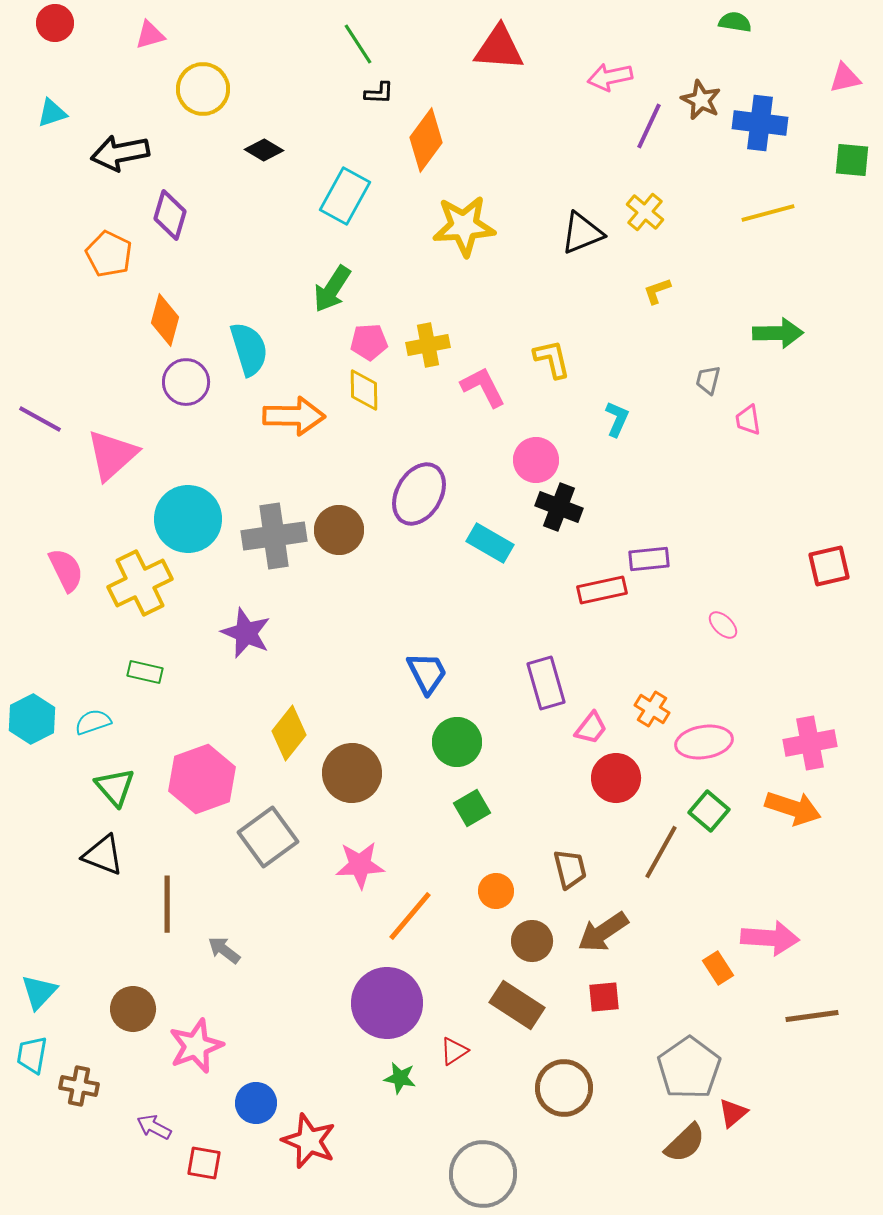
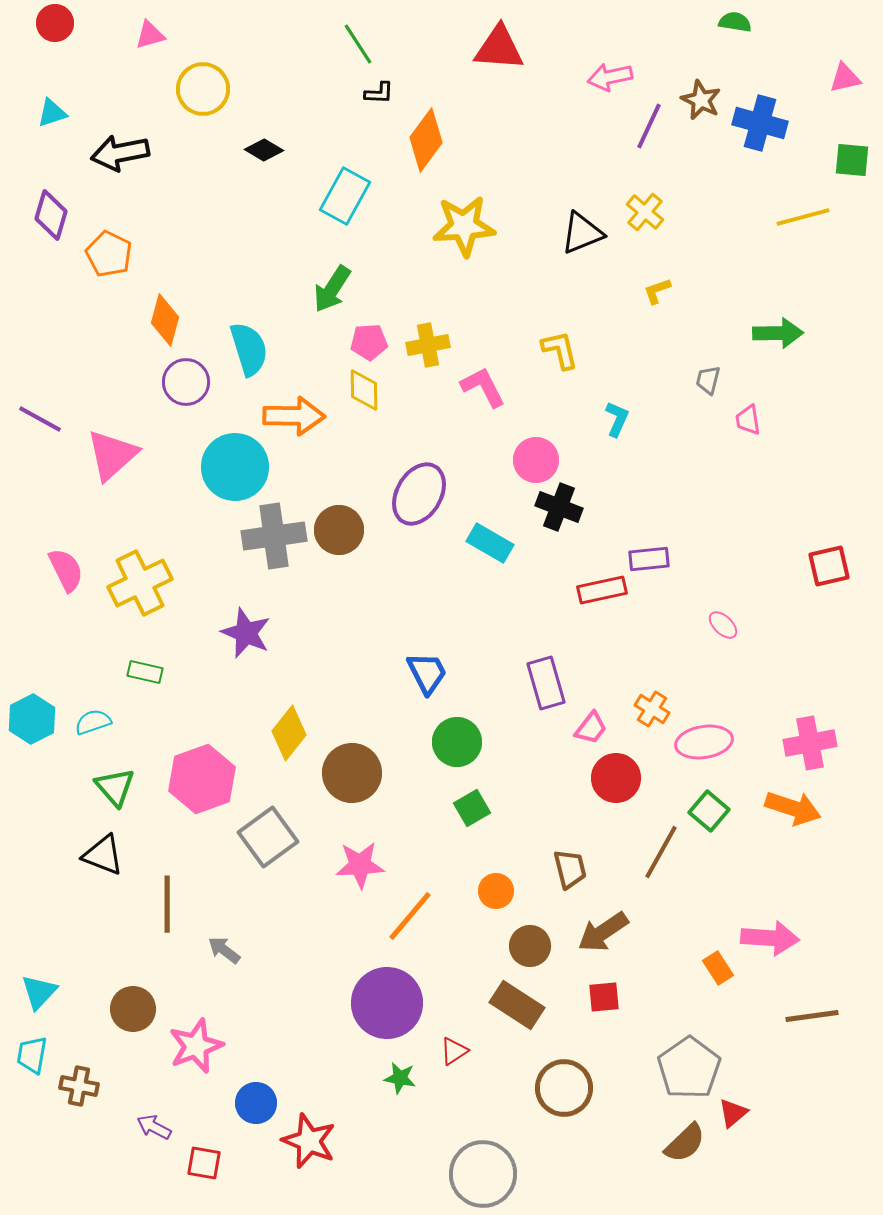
blue cross at (760, 123): rotated 8 degrees clockwise
yellow line at (768, 213): moved 35 px right, 4 px down
purple diamond at (170, 215): moved 119 px left
yellow L-shape at (552, 359): moved 8 px right, 9 px up
cyan circle at (188, 519): moved 47 px right, 52 px up
brown circle at (532, 941): moved 2 px left, 5 px down
